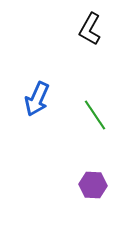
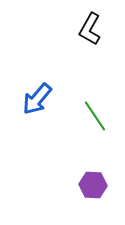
blue arrow: rotated 16 degrees clockwise
green line: moved 1 px down
